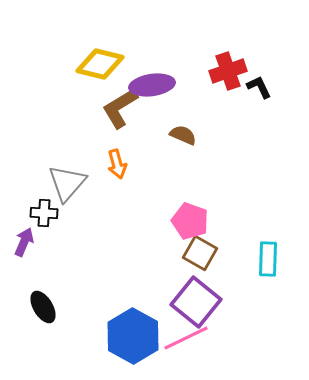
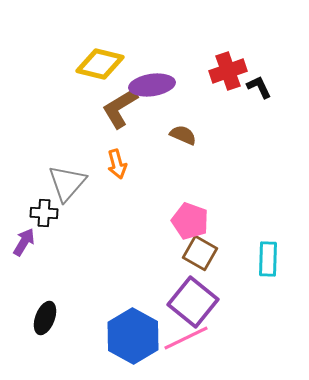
purple arrow: rotated 8 degrees clockwise
purple square: moved 3 px left
black ellipse: moved 2 px right, 11 px down; rotated 52 degrees clockwise
